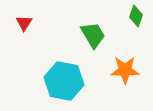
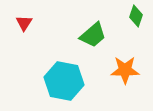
green trapezoid: rotated 80 degrees clockwise
